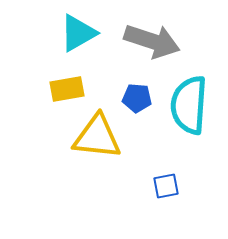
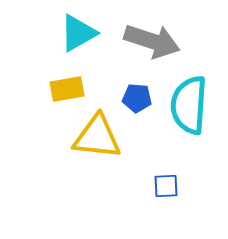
blue square: rotated 8 degrees clockwise
